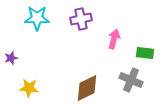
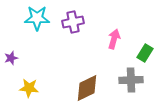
purple cross: moved 8 px left, 3 px down
green rectangle: rotated 66 degrees counterclockwise
gray cross: rotated 25 degrees counterclockwise
